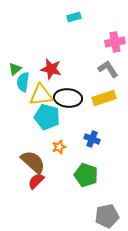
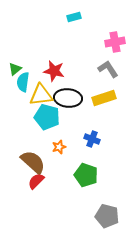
red star: moved 3 px right, 2 px down
gray pentagon: rotated 25 degrees clockwise
